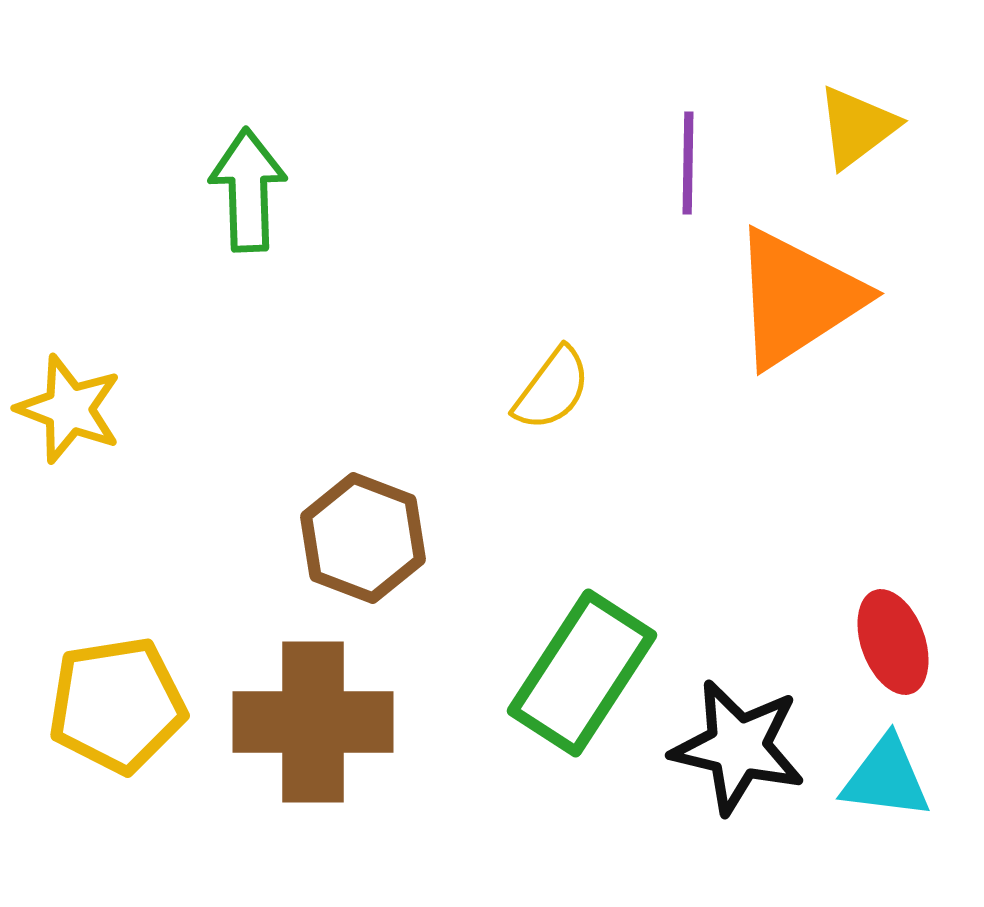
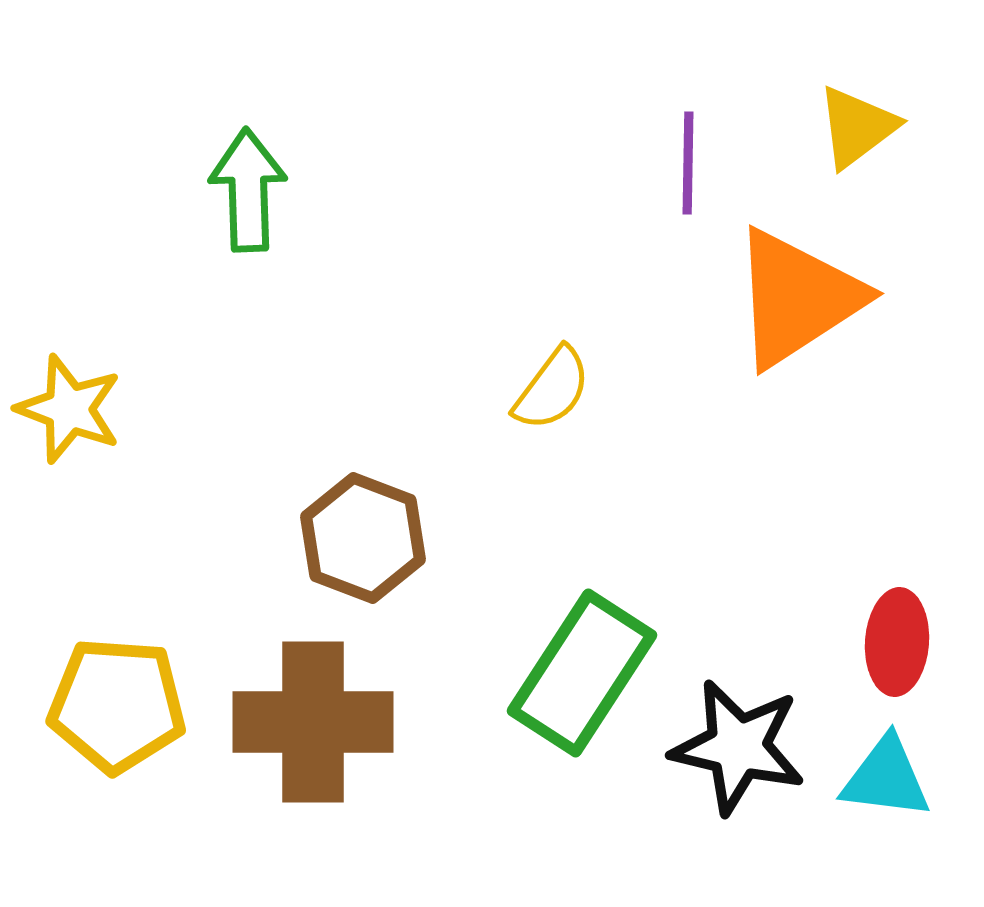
red ellipse: moved 4 px right; rotated 24 degrees clockwise
yellow pentagon: rotated 13 degrees clockwise
